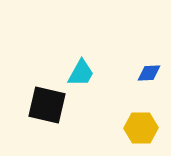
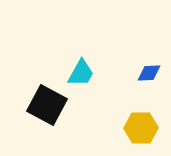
black square: rotated 15 degrees clockwise
